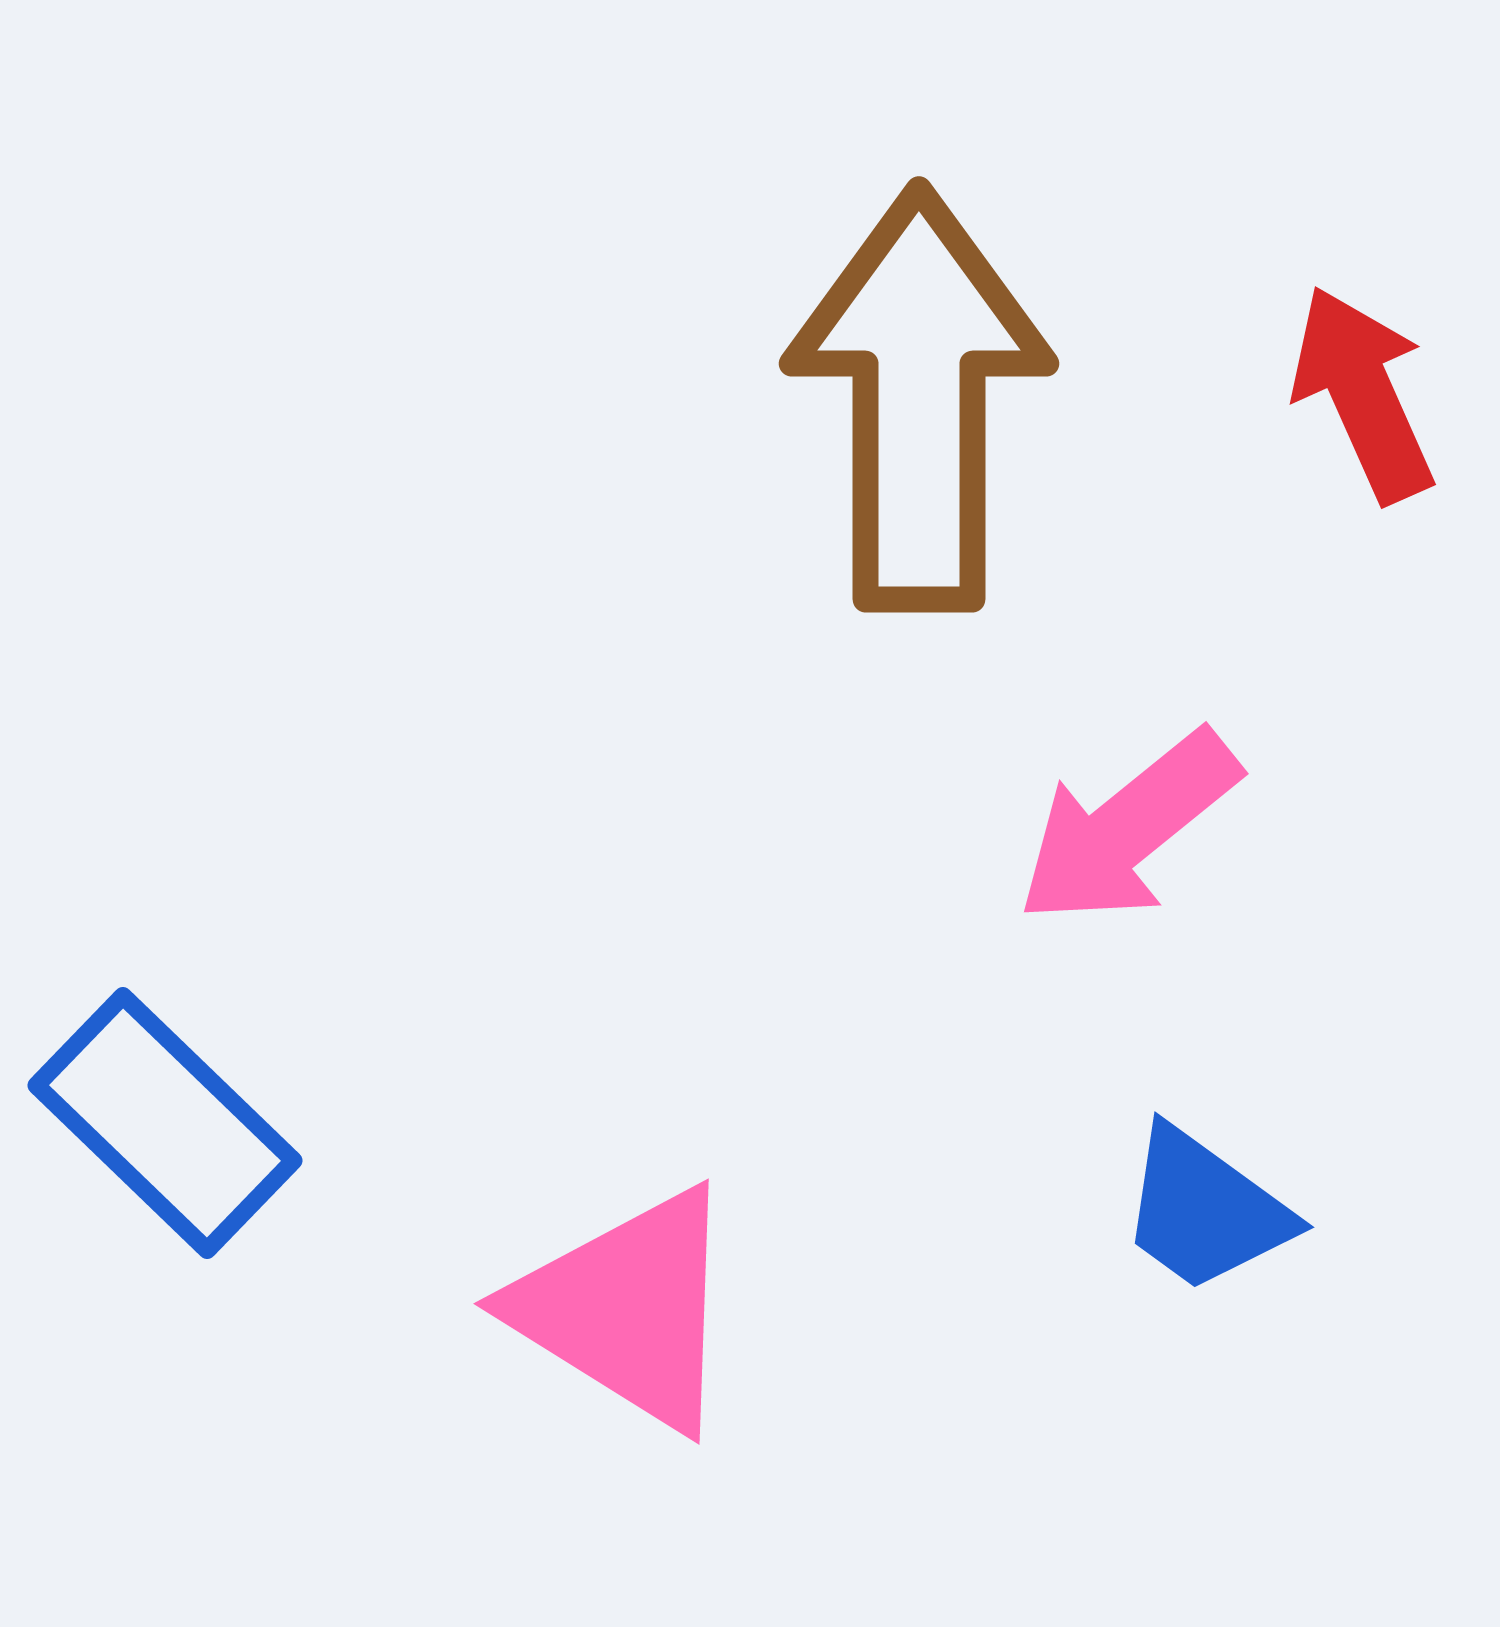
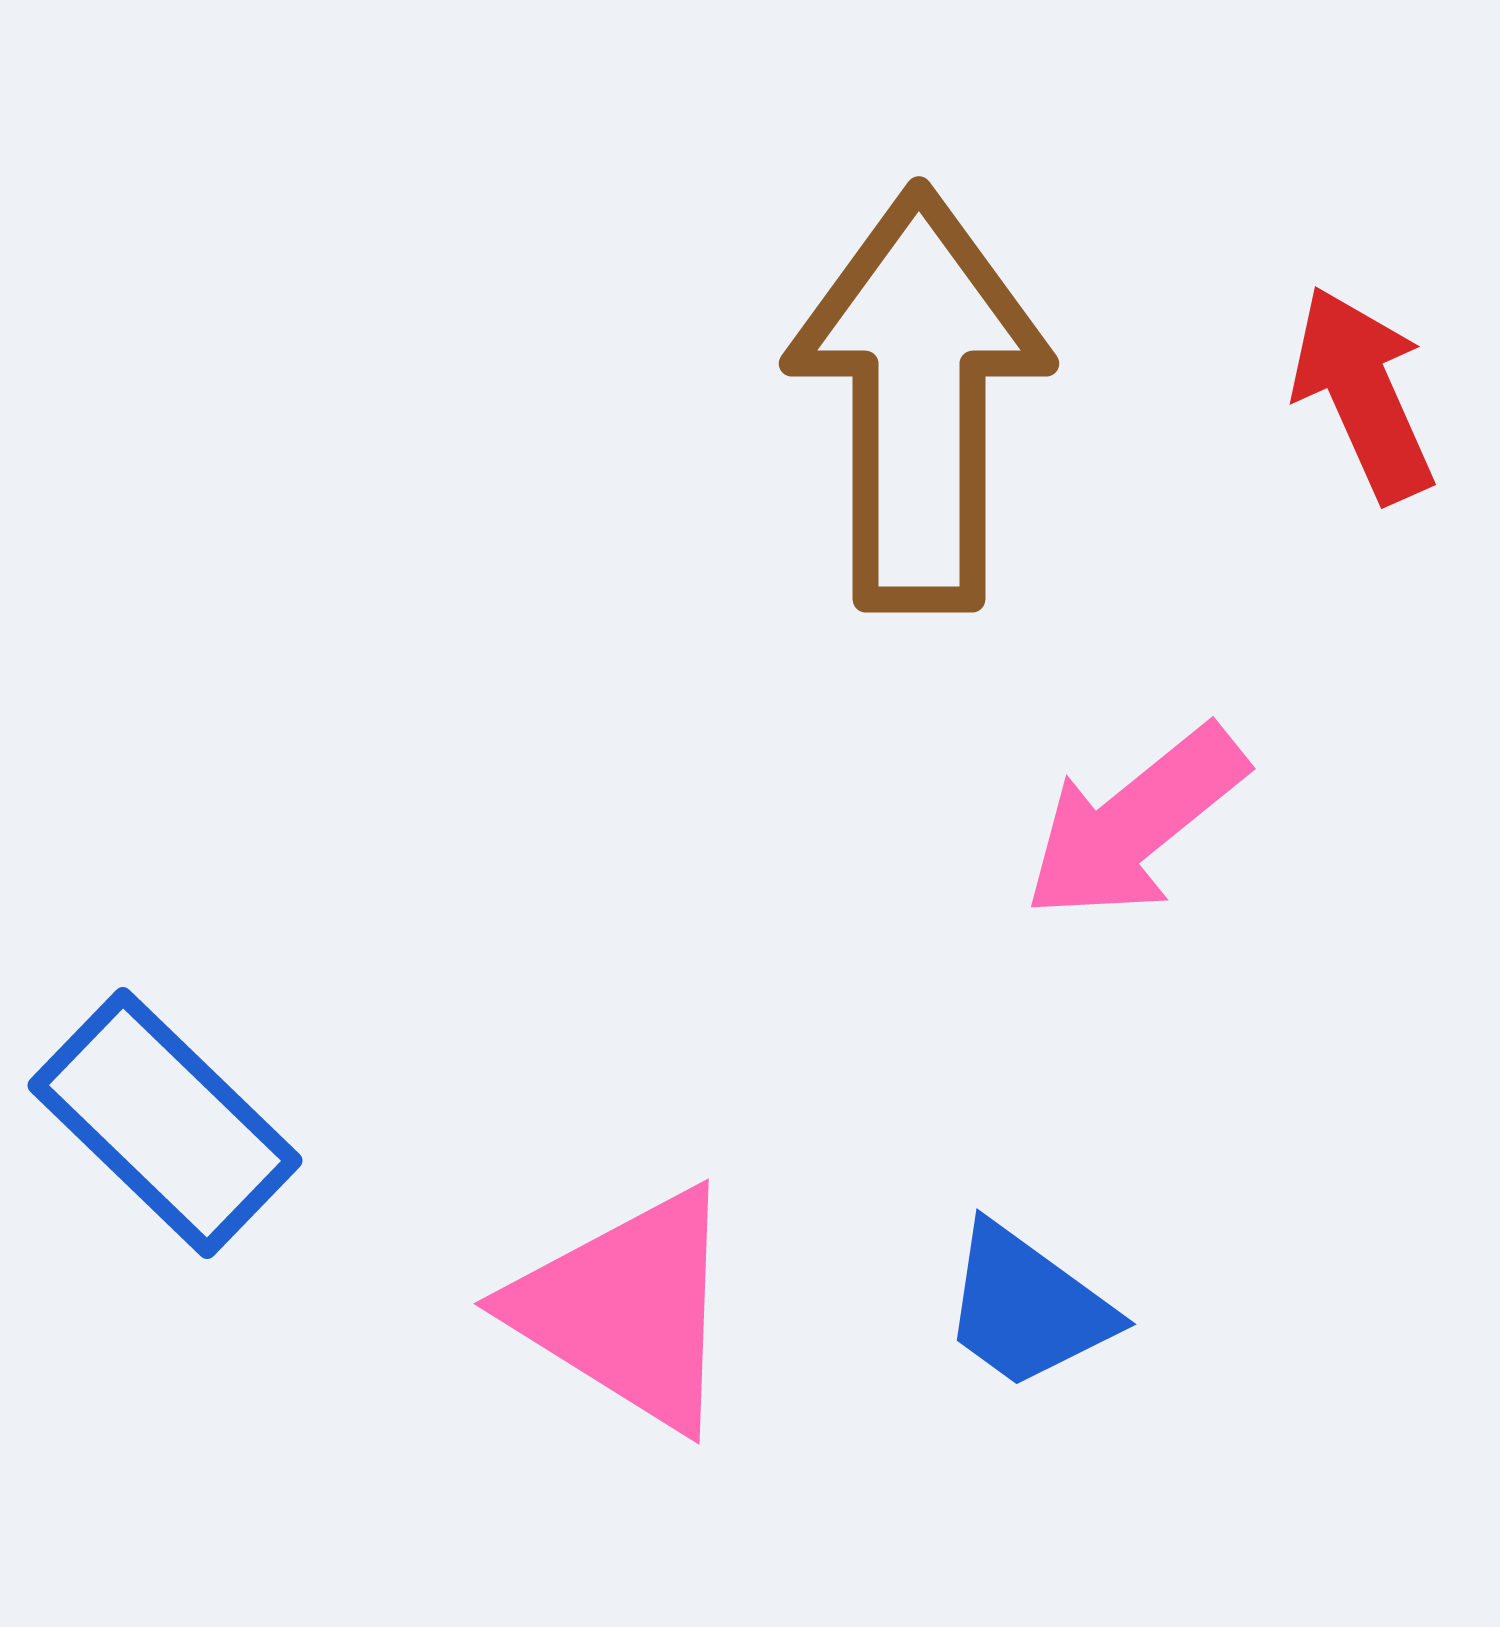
pink arrow: moved 7 px right, 5 px up
blue trapezoid: moved 178 px left, 97 px down
